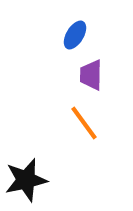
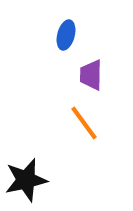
blue ellipse: moved 9 px left; rotated 16 degrees counterclockwise
